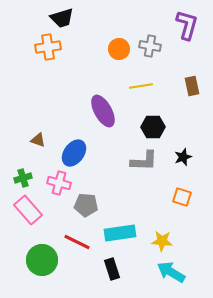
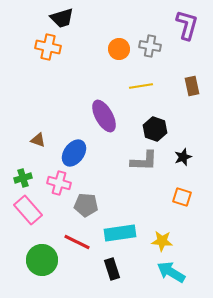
orange cross: rotated 20 degrees clockwise
purple ellipse: moved 1 px right, 5 px down
black hexagon: moved 2 px right, 2 px down; rotated 20 degrees clockwise
